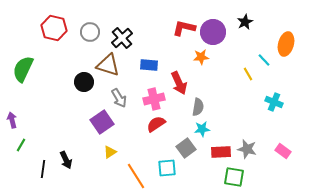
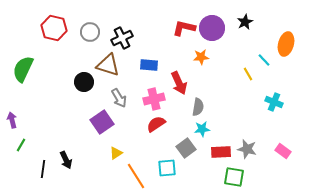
purple circle: moved 1 px left, 4 px up
black cross: rotated 15 degrees clockwise
yellow triangle: moved 6 px right, 1 px down
